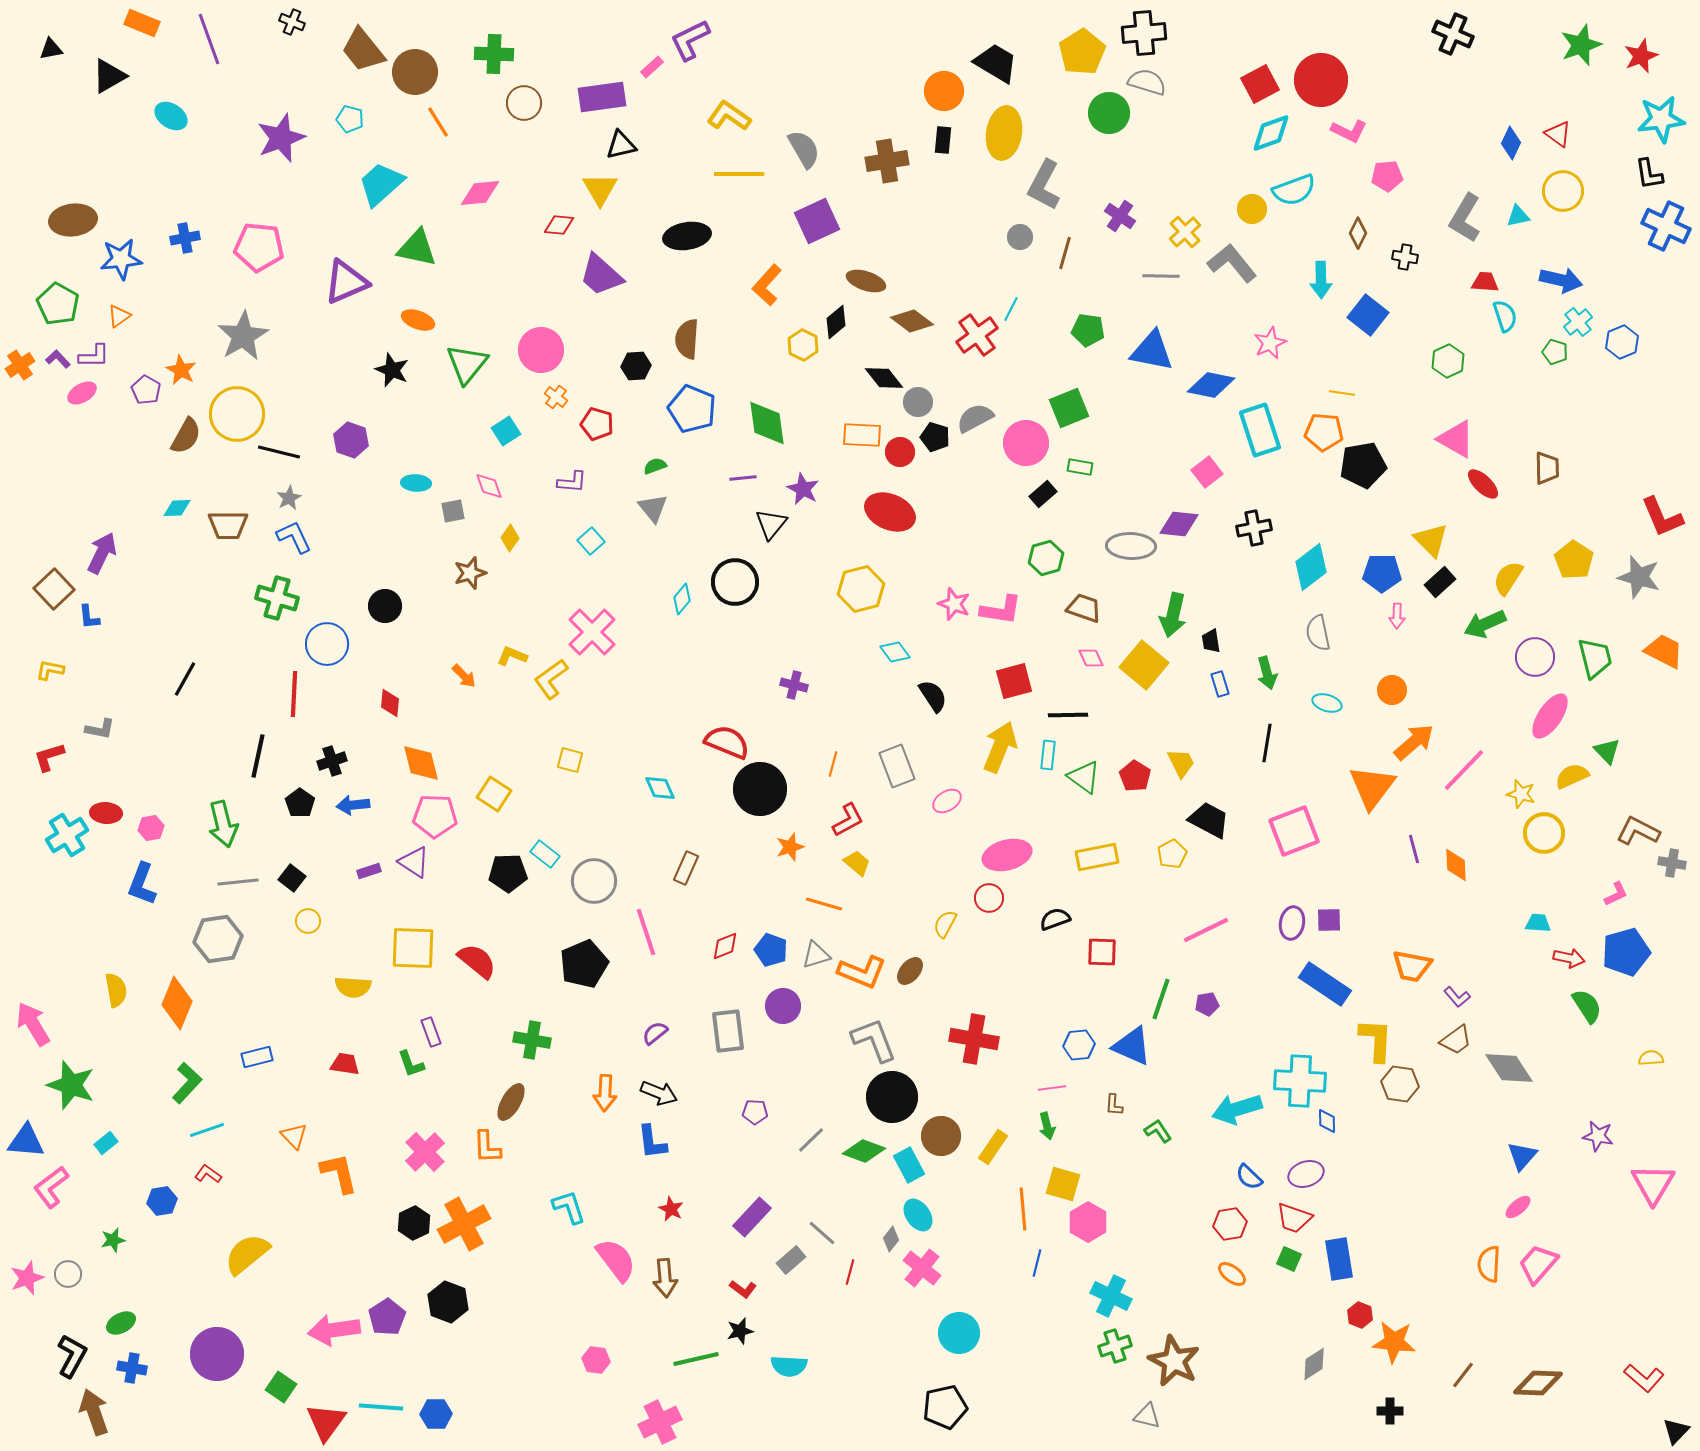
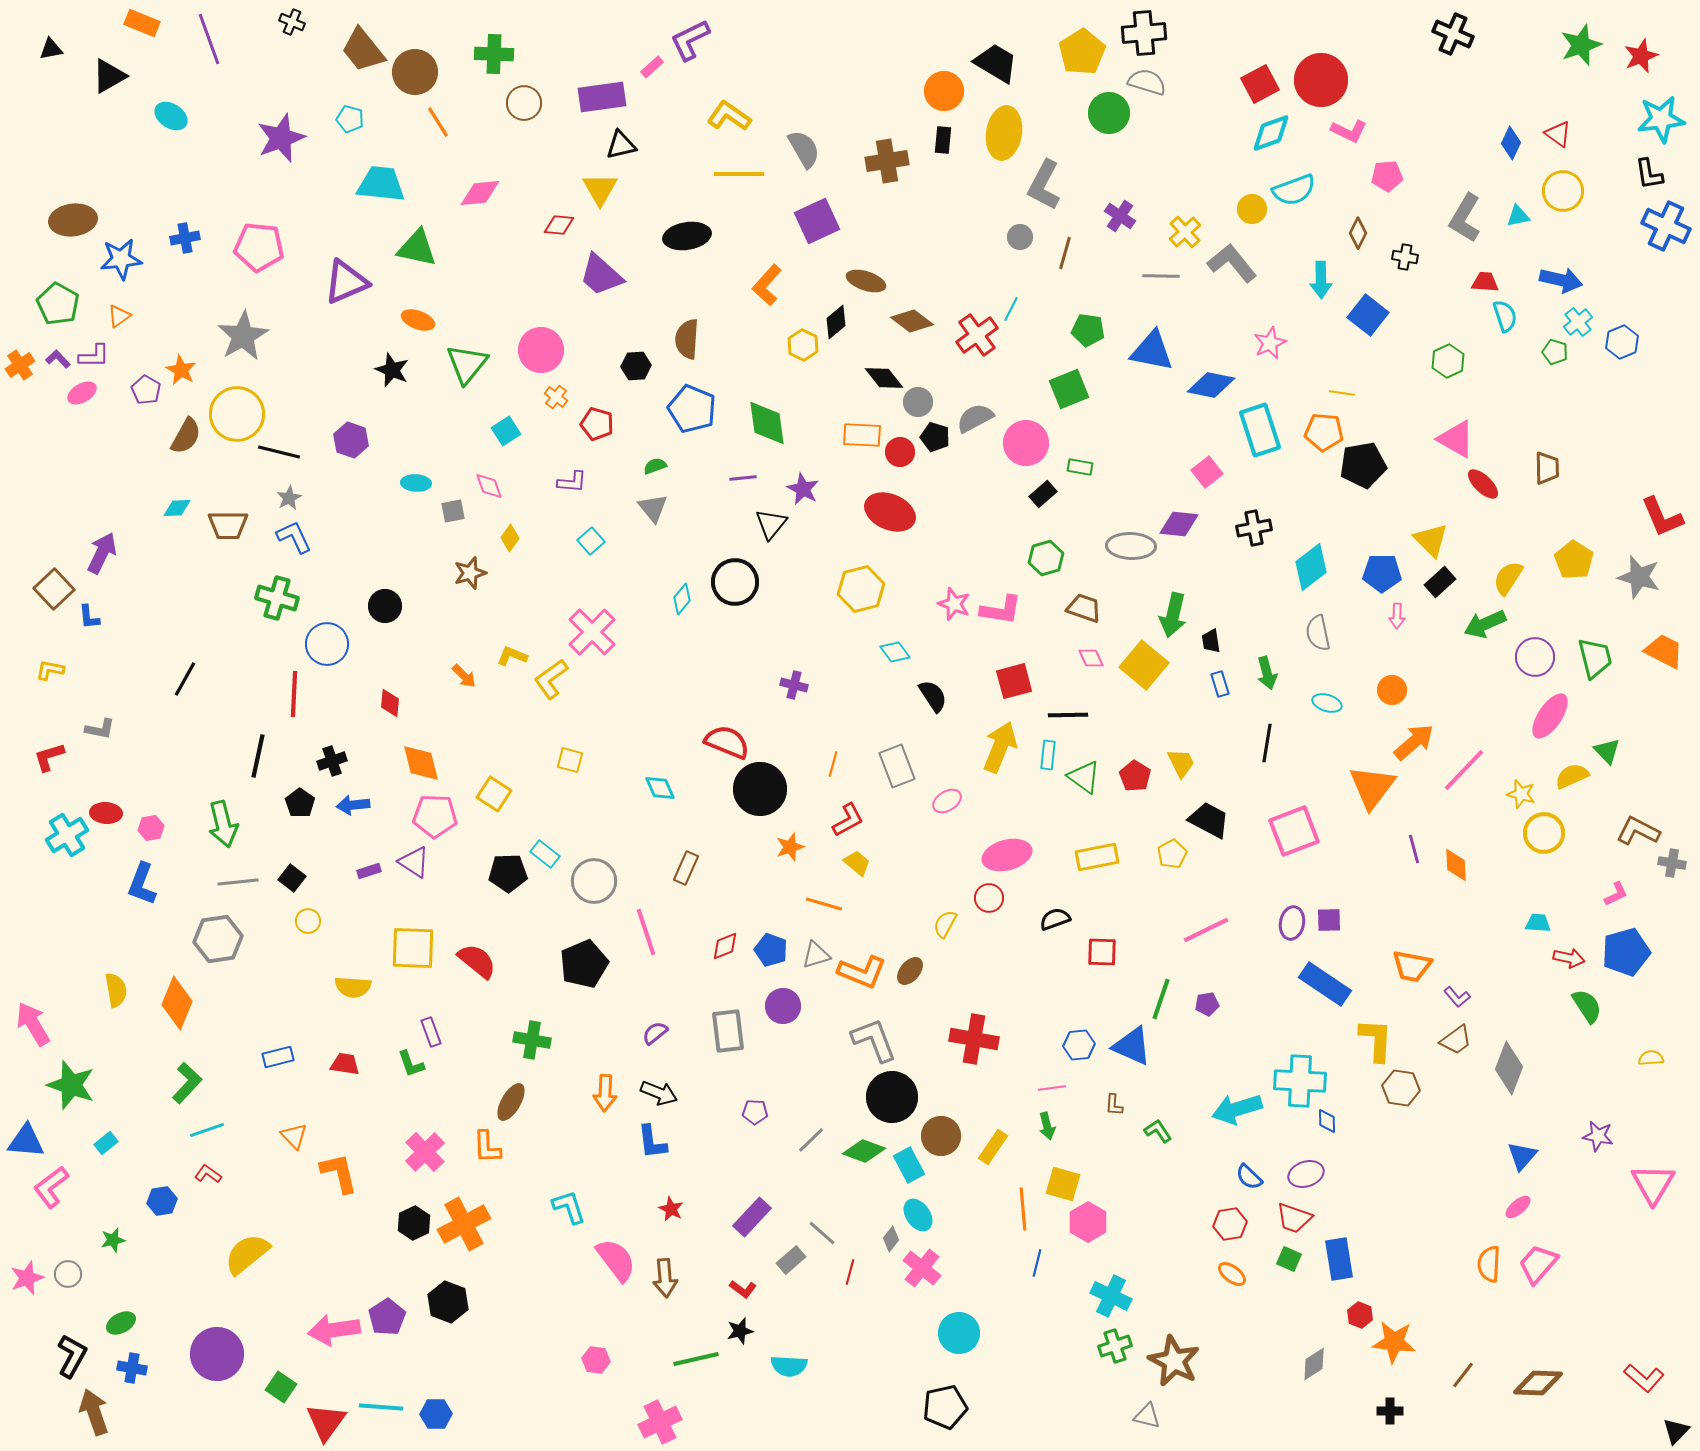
cyan trapezoid at (381, 184): rotated 48 degrees clockwise
green square at (1069, 408): moved 19 px up
blue rectangle at (257, 1057): moved 21 px right
gray diamond at (1509, 1068): rotated 54 degrees clockwise
brown hexagon at (1400, 1084): moved 1 px right, 4 px down
